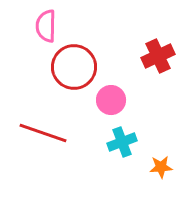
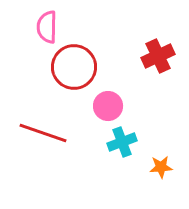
pink semicircle: moved 1 px right, 1 px down
pink circle: moved 3 px left, 6 px down
